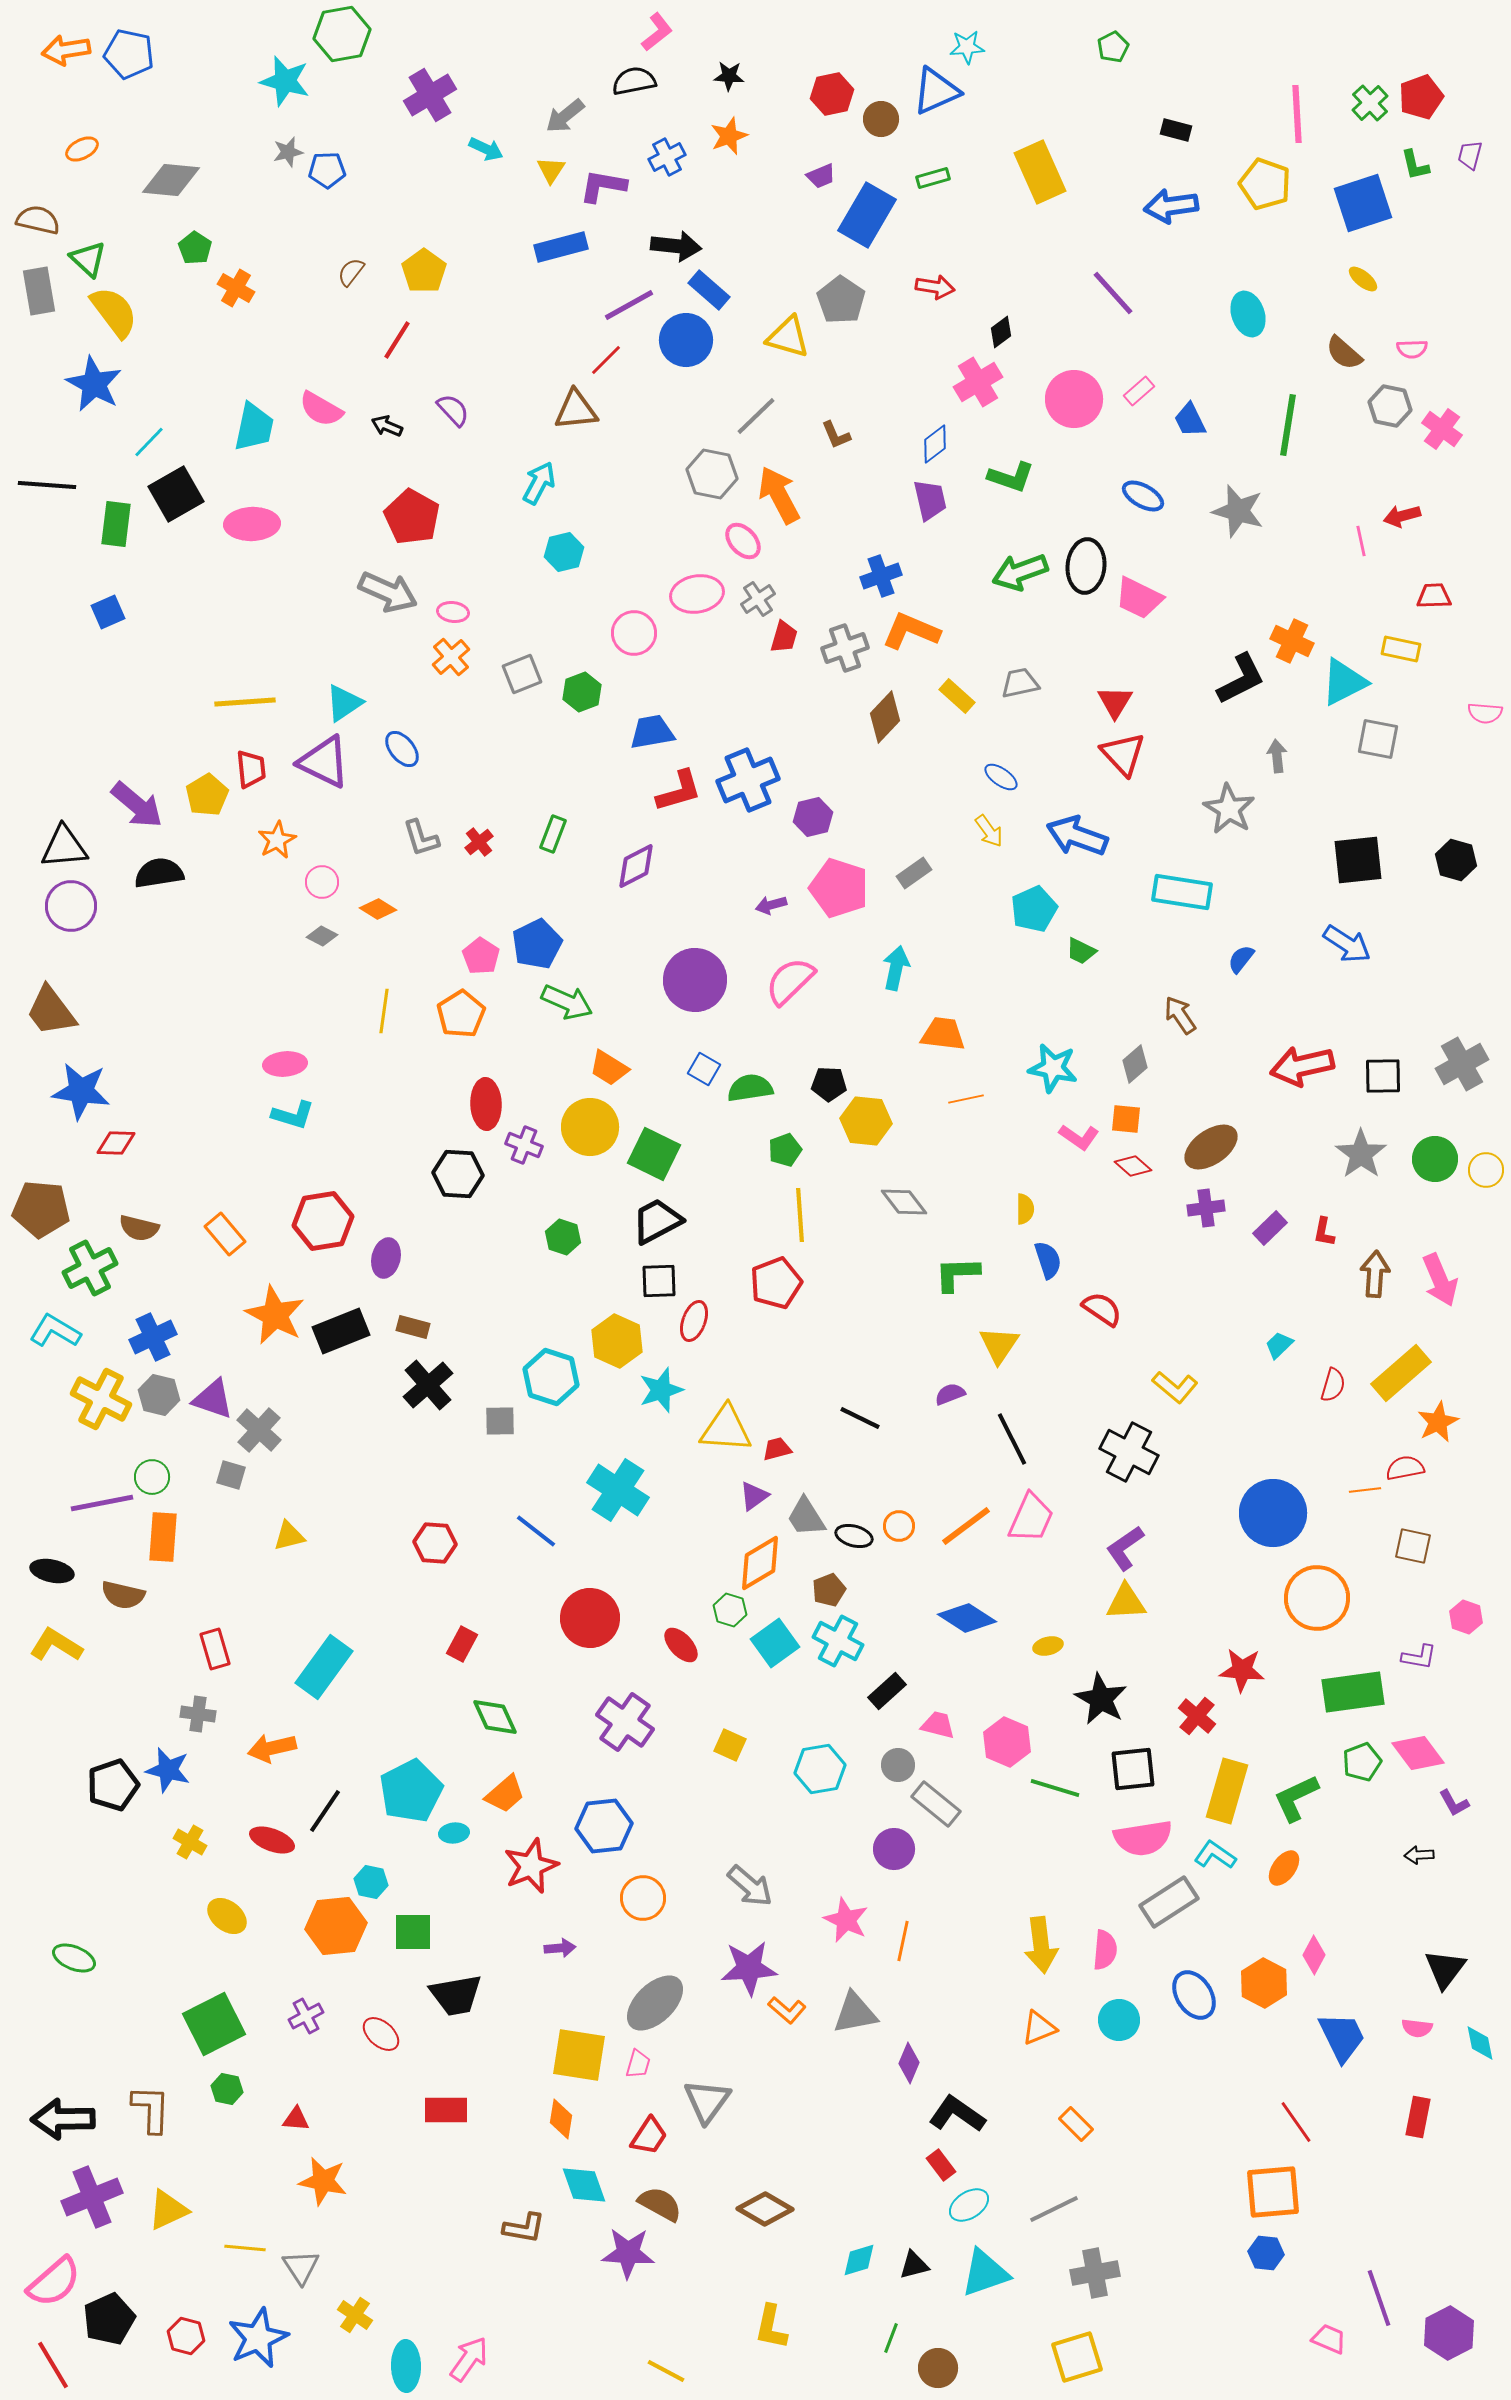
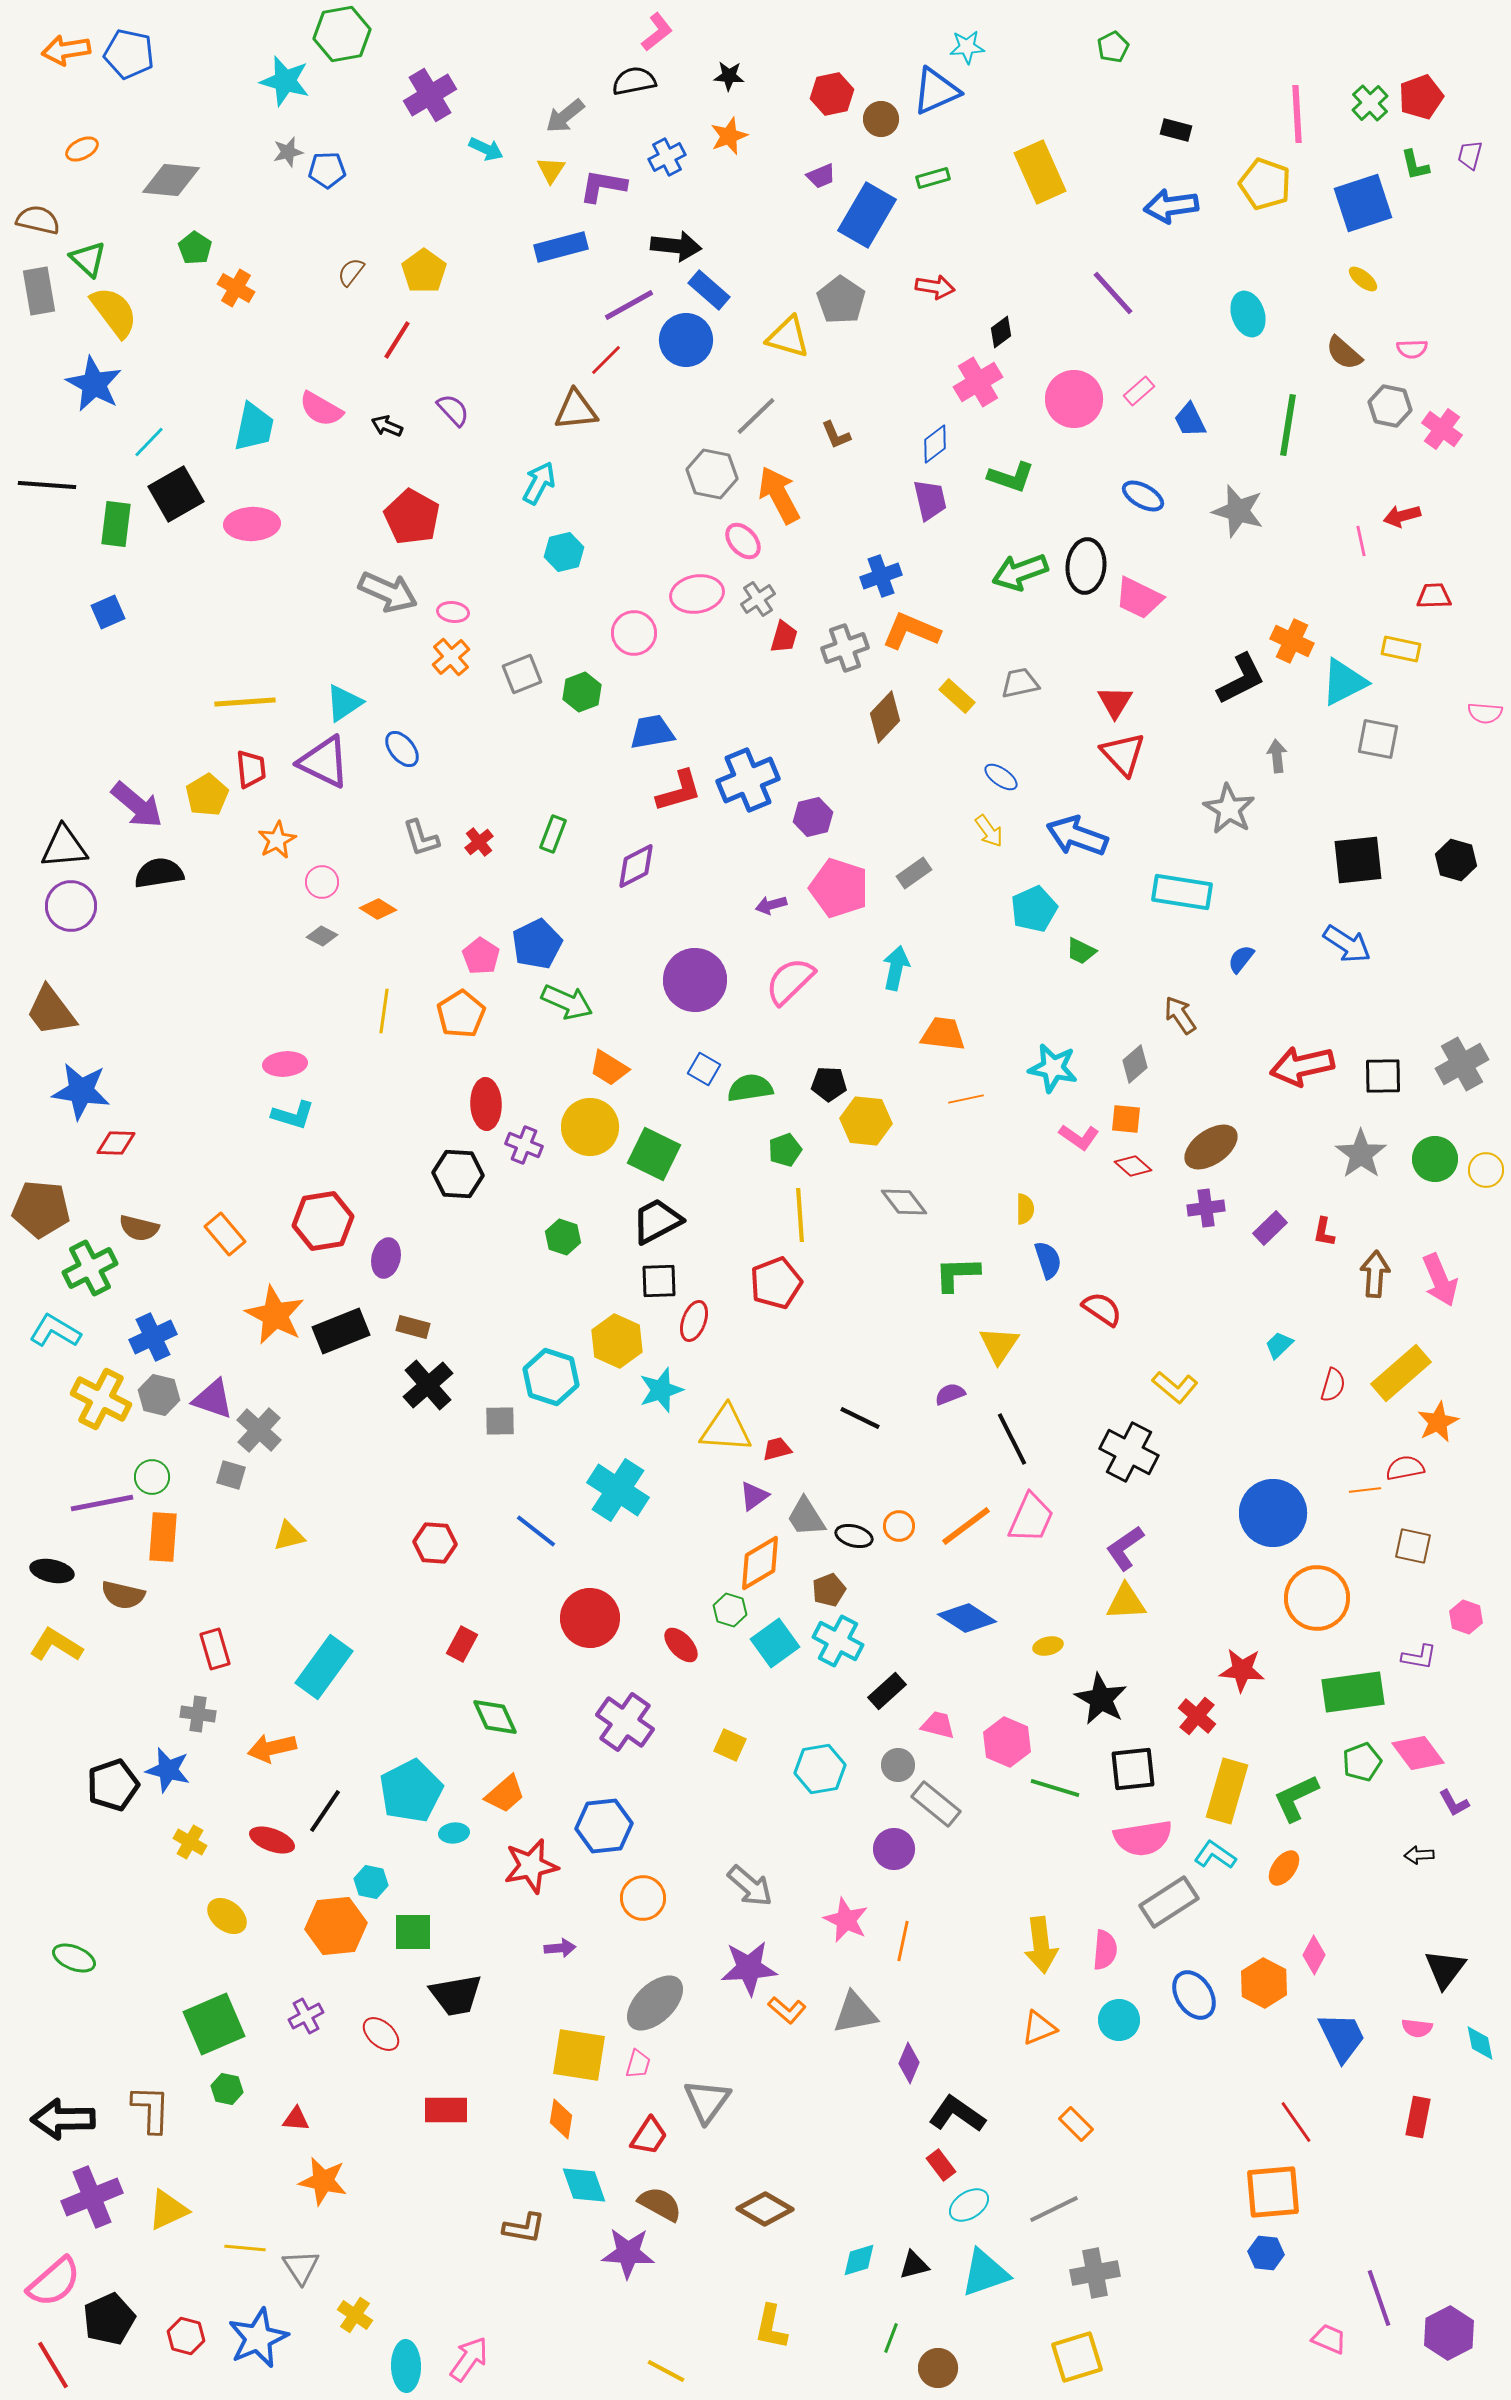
red star at (531, 1866): rotated 10 degrees clockwise
green square at (214, 2024): rotated 4 degrees clockwise
